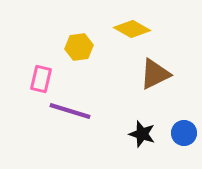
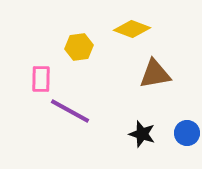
yellow diamond: rotated 9 degrees counterclockwise
brown triangle: rotated 16 degrees clockwise
pink rectangle: rotated 12 degrees counterclockwise
purple line: rotated 12 degrees clockwise
blue circle: moved 3 px right
